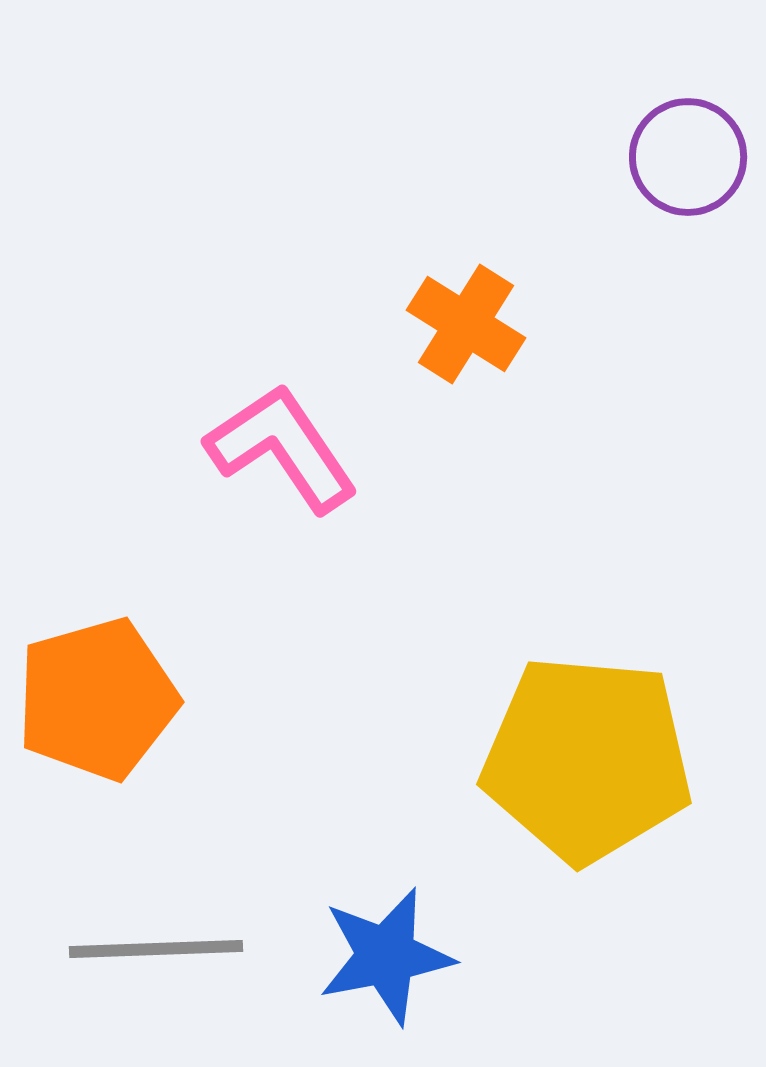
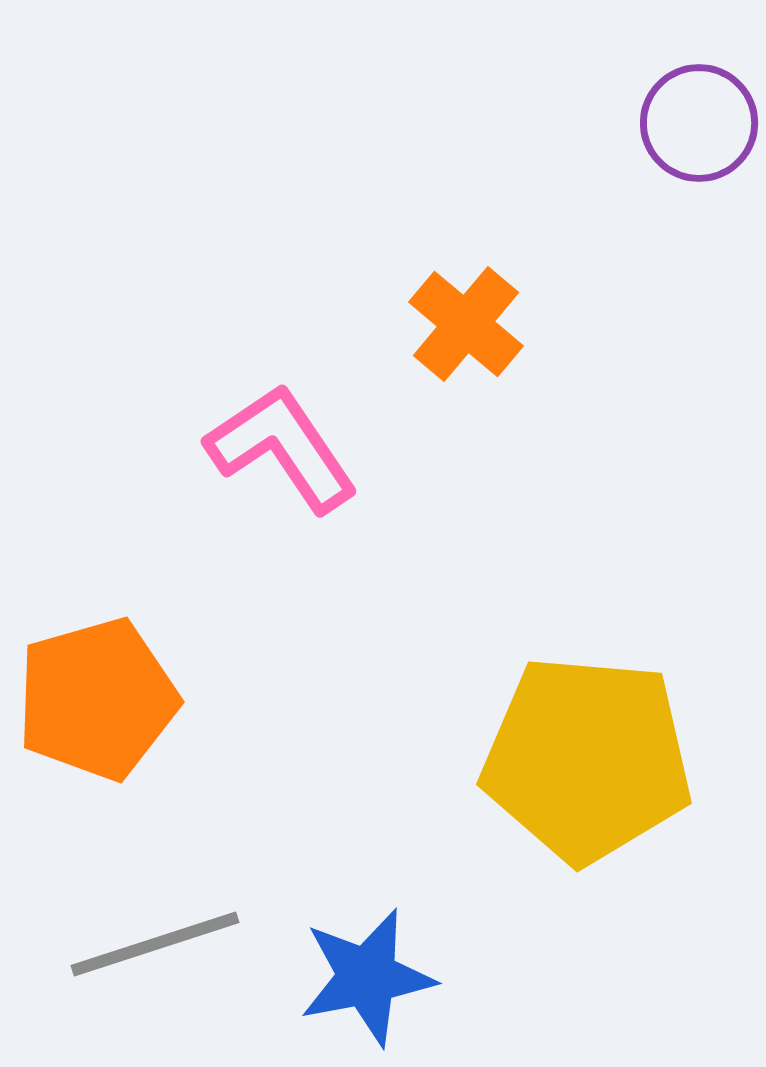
purple circle: moved 11 px right, 34 px up
orange cross: rotated 8 degrees clockwise
gray line: moved 1 px left, 5 px up; rotated 16 degrees counterclockwise
blue star: moved 19 px left, 21 px down
